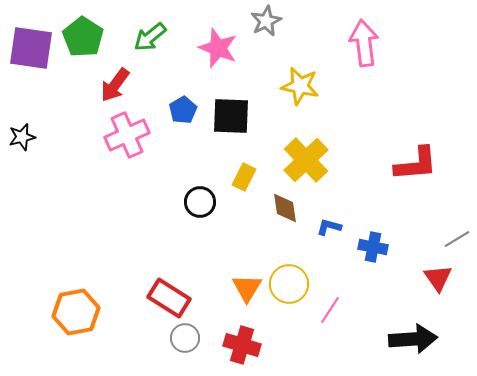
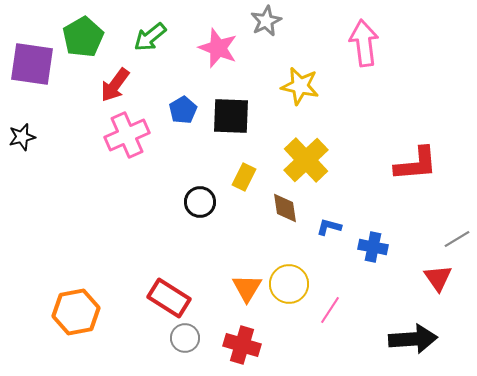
green pentagon: rotated 9 degrees clockwise
purple square: moved 1 px right, 16 px down
